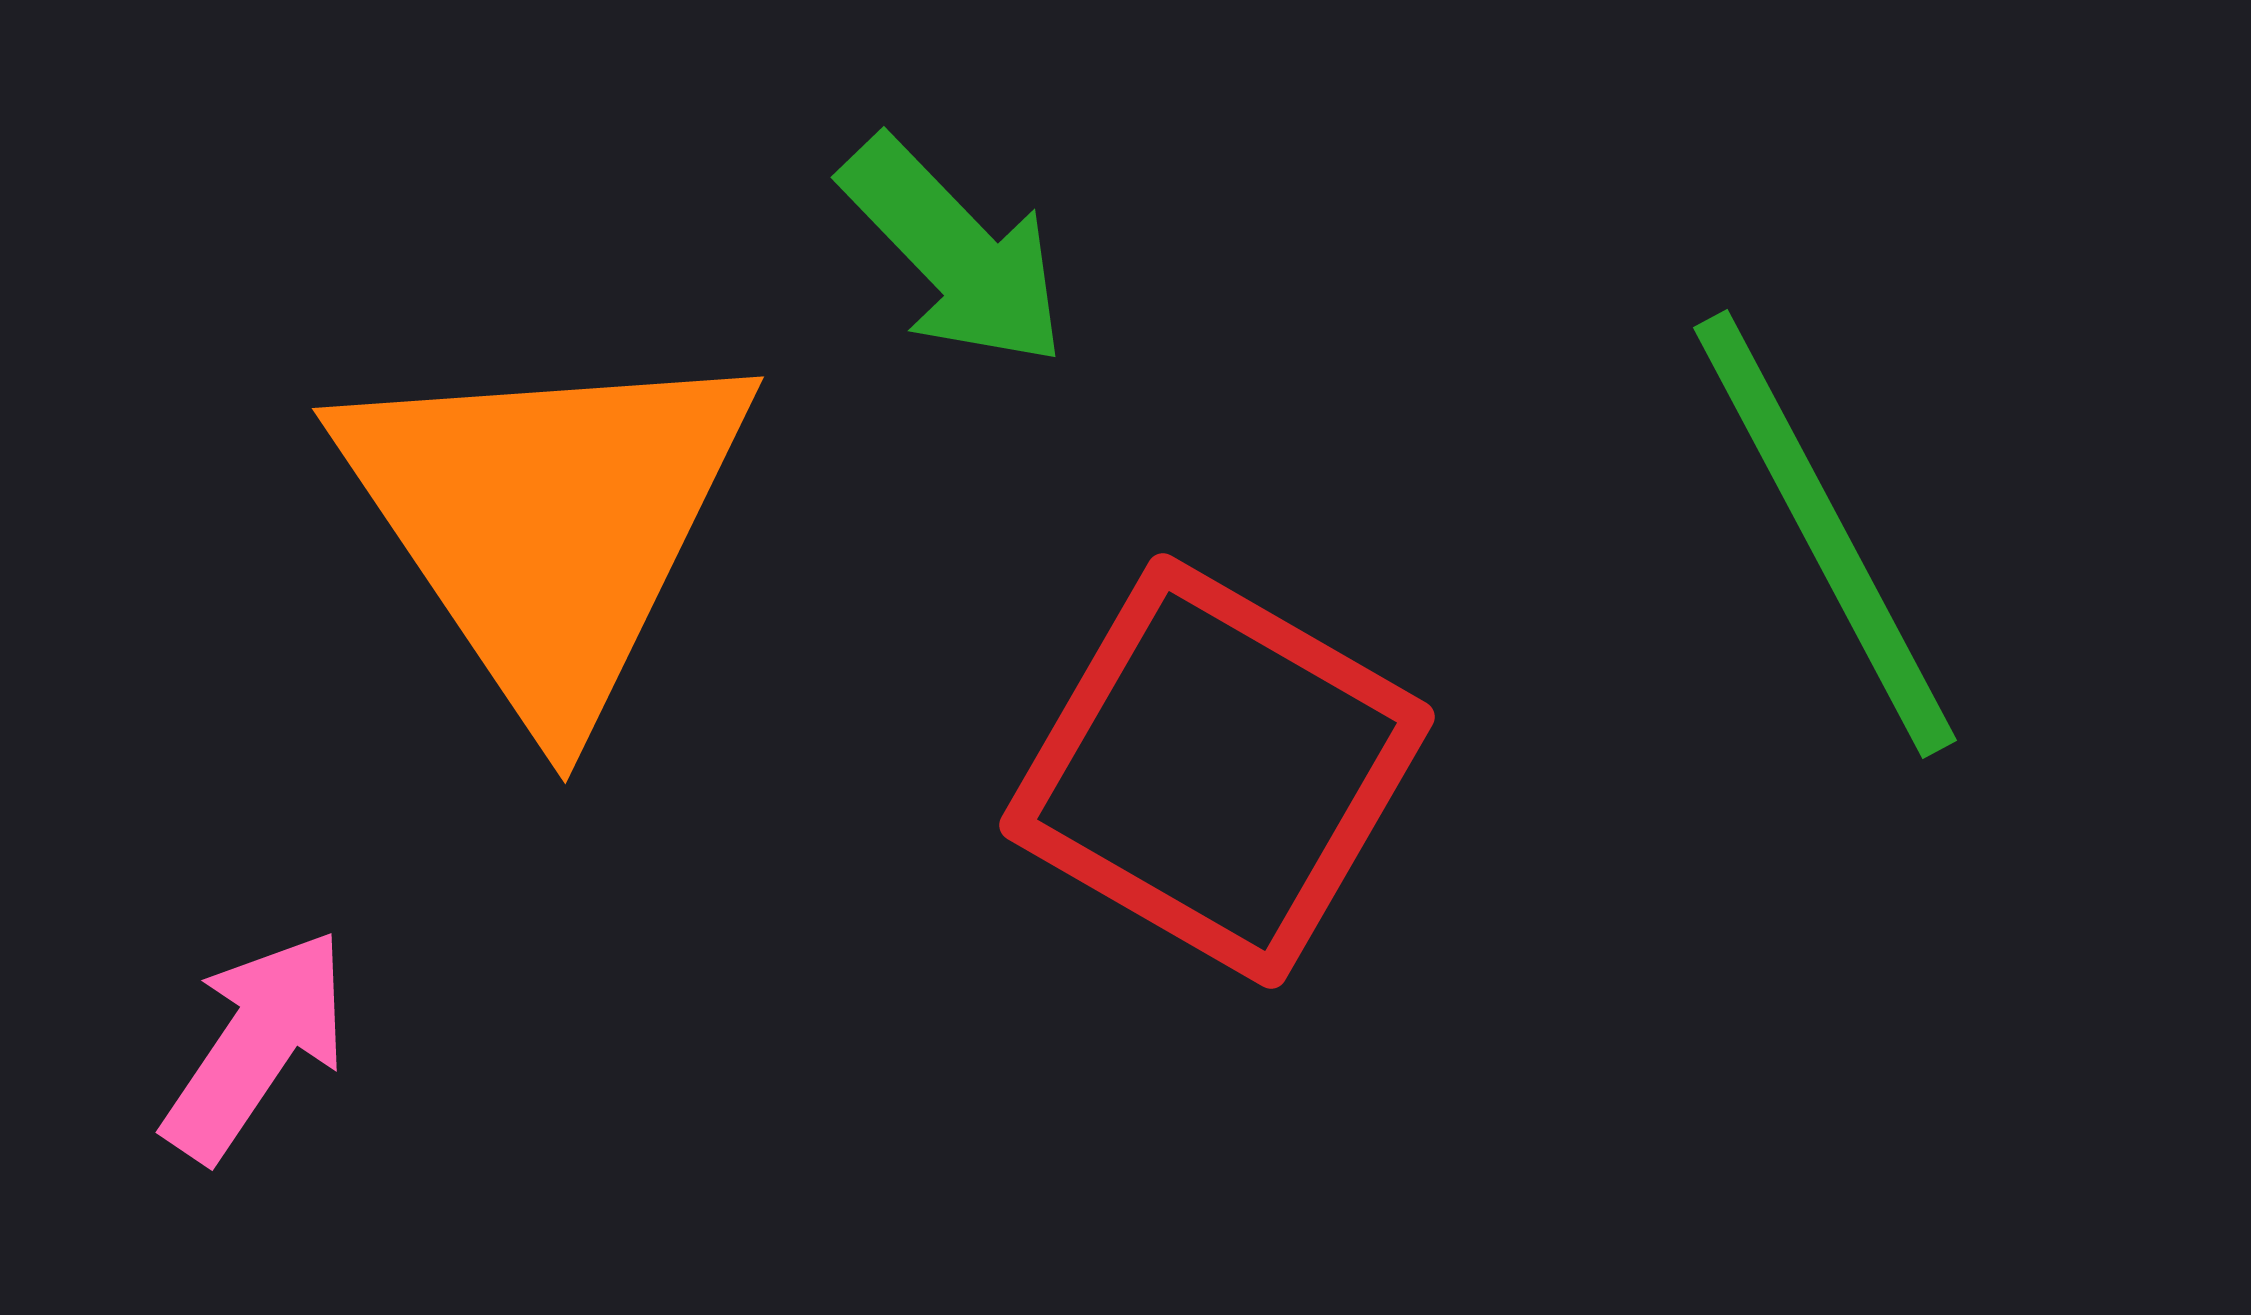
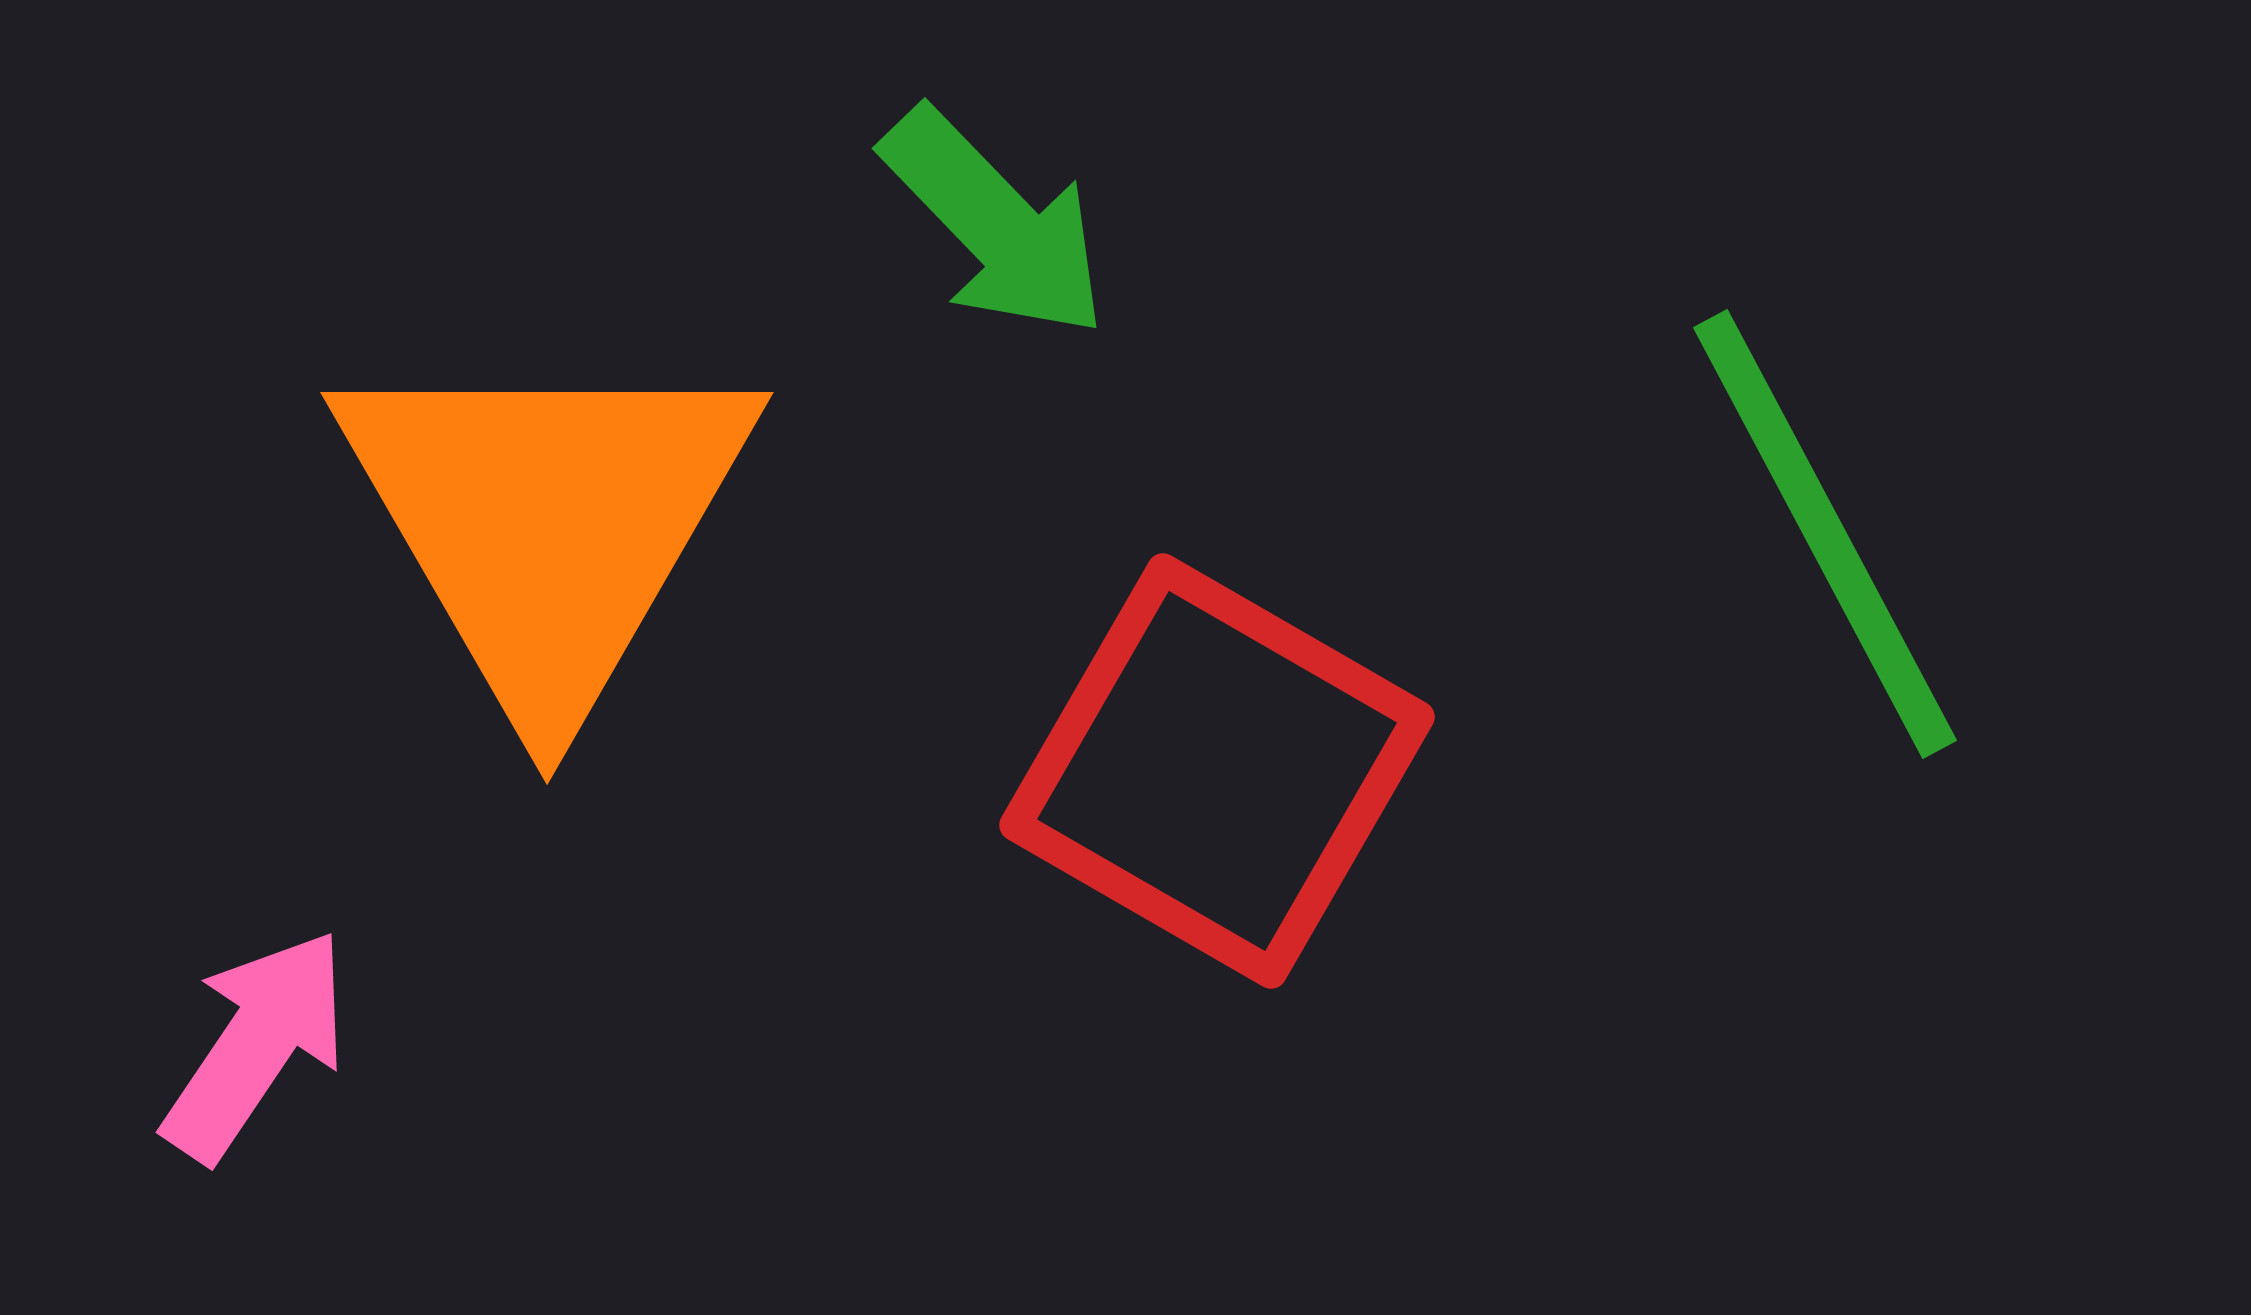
green arrow: moved 41 px right, 29 px up
orange triangle: rotated 4 degrees clockwise
